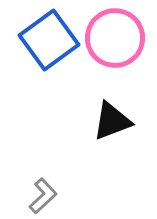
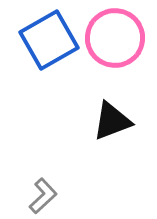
blue square: rotated 6 degrees clockwise
